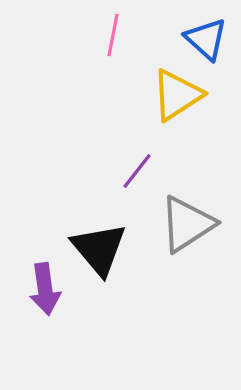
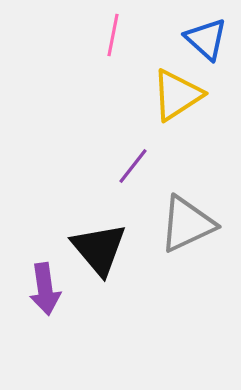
purple line: moved 4 px left, 5 px up
gray triangle: rotated 8 degrees clockwise
